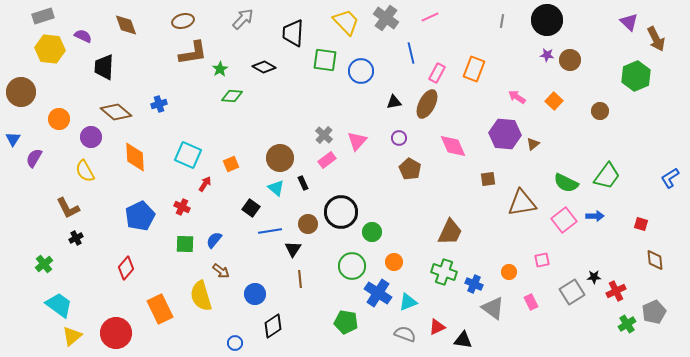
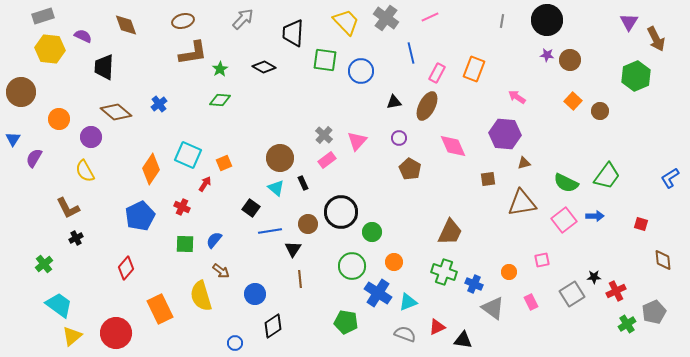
purple triangle at (629, 22): rotated 18 degrees clockwise
green diamond at (232, 96): moved 12 px left, 4 px down
orange square at (554, 101): moved 19 px right
blue cross at (159, 104): rotated 21 degrees counterclockwise
brown ellipse at (427, 104): moved 2 px down
brown triangle at (533, 144): moved 9 px left, 19 px down; rotated 24 degrees clockwise
orange diamond at (135, 157): moved 16 px right, 12 px down; rotated 36 degrees clockwise
orange square at (231, 164): moved 7 px left, 1 px up
brown diamond at (655, 260): moved 8 px right
gray square at (572, 292): moved 2 px down
